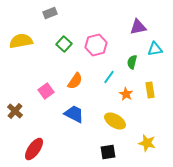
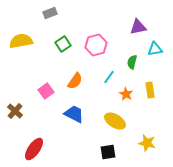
green square: moved 1 px left; rotated 14 degrees clockwise
